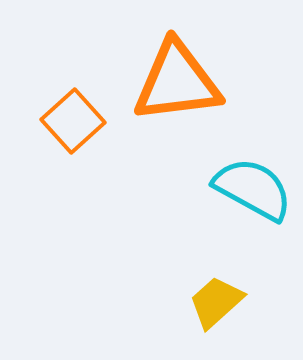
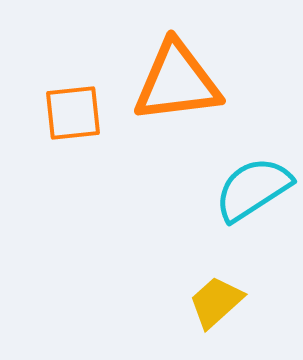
orange square: moved 8 px up; rotated 36 degrees clockwise
cyan semicircle: rotated 62 degrees counterclockwise
